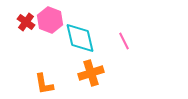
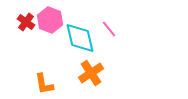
pink line: moved 15 px left, 12 px up; rotated 12 degrees counterclockwise
orange cross: rotated 15 degrees counterclockwise
